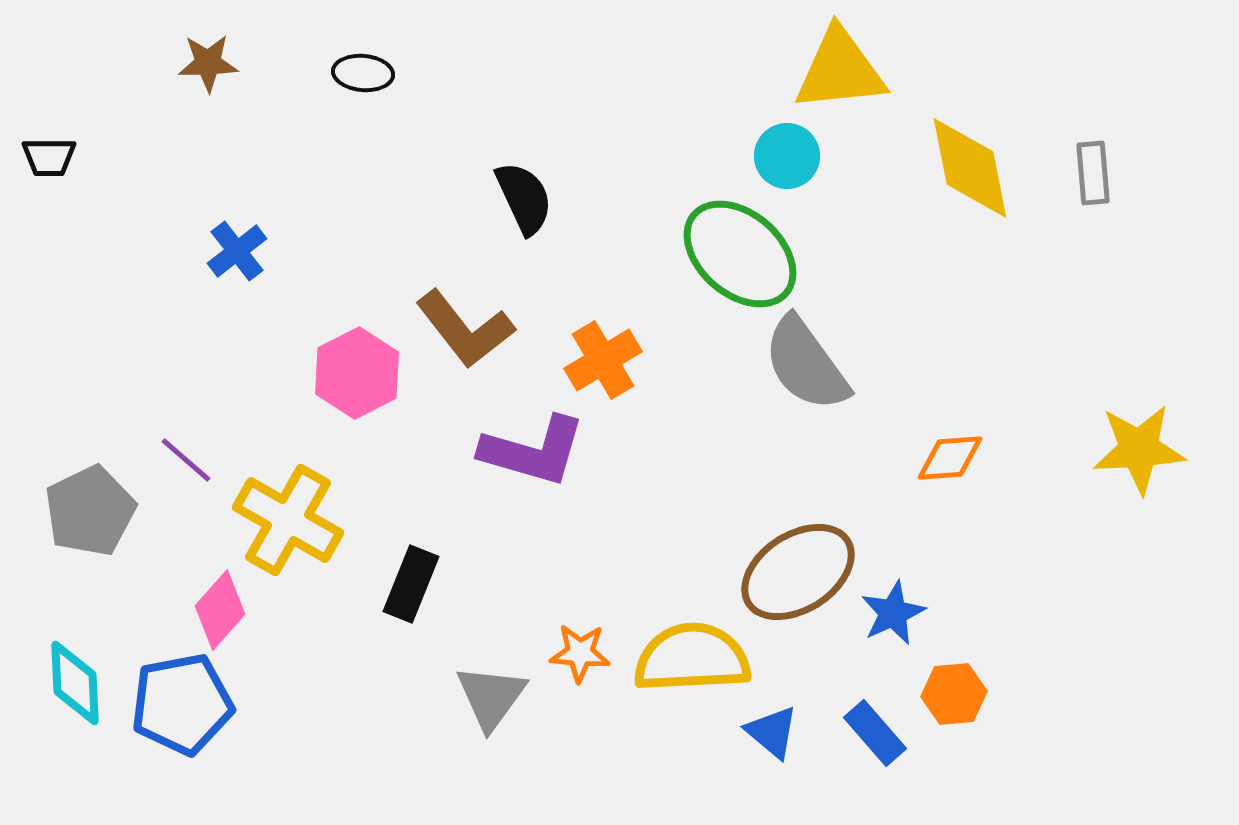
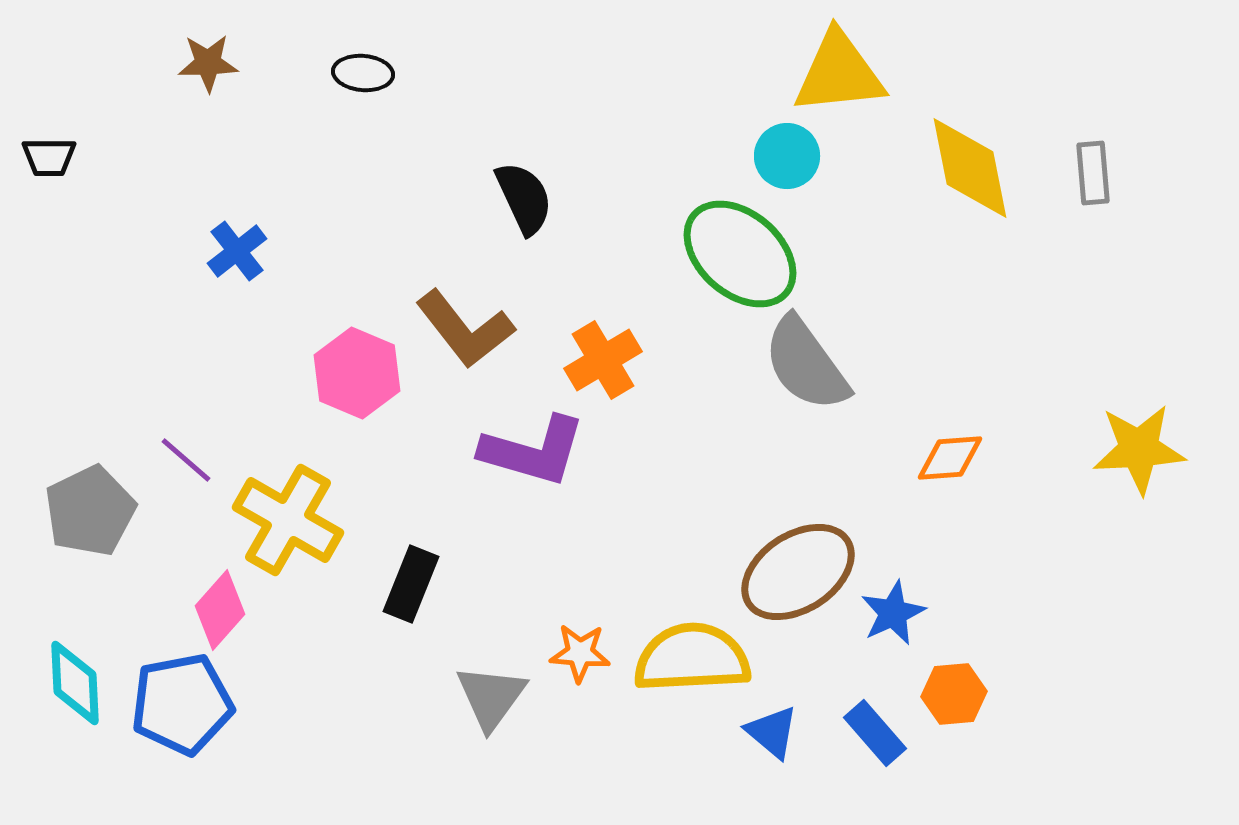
yellow triangle: moved 1 px left, 3 px down
pink hexagon: rotated 10 degrees counterclockwise
